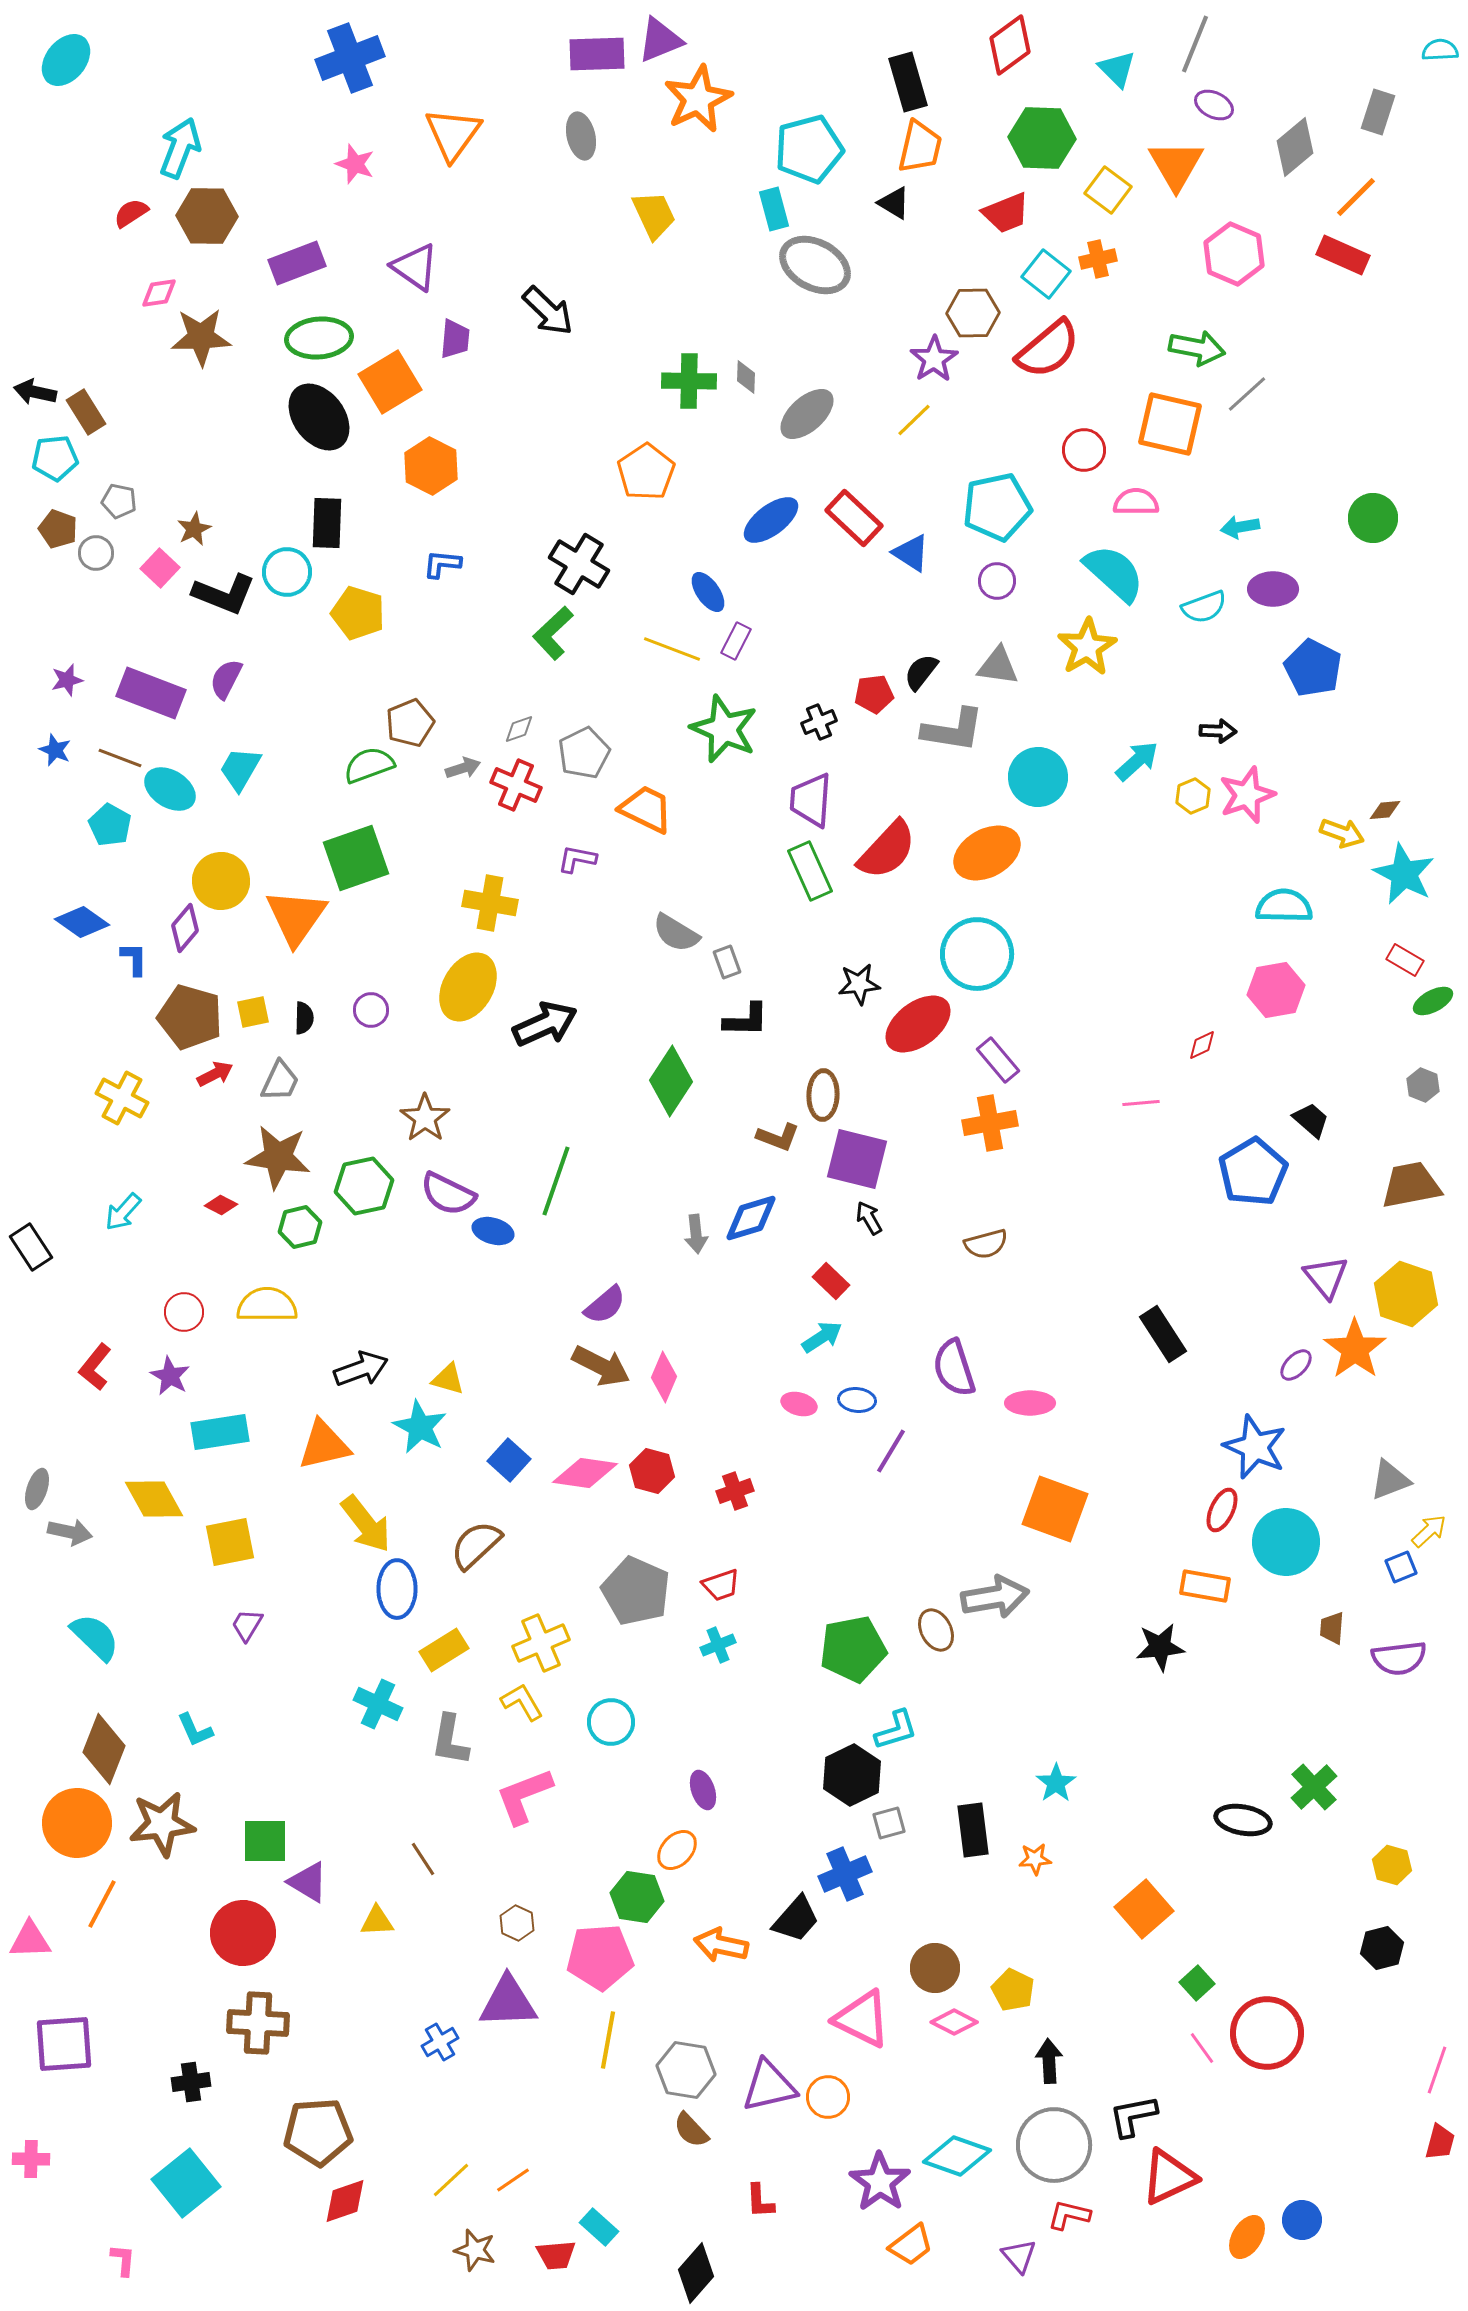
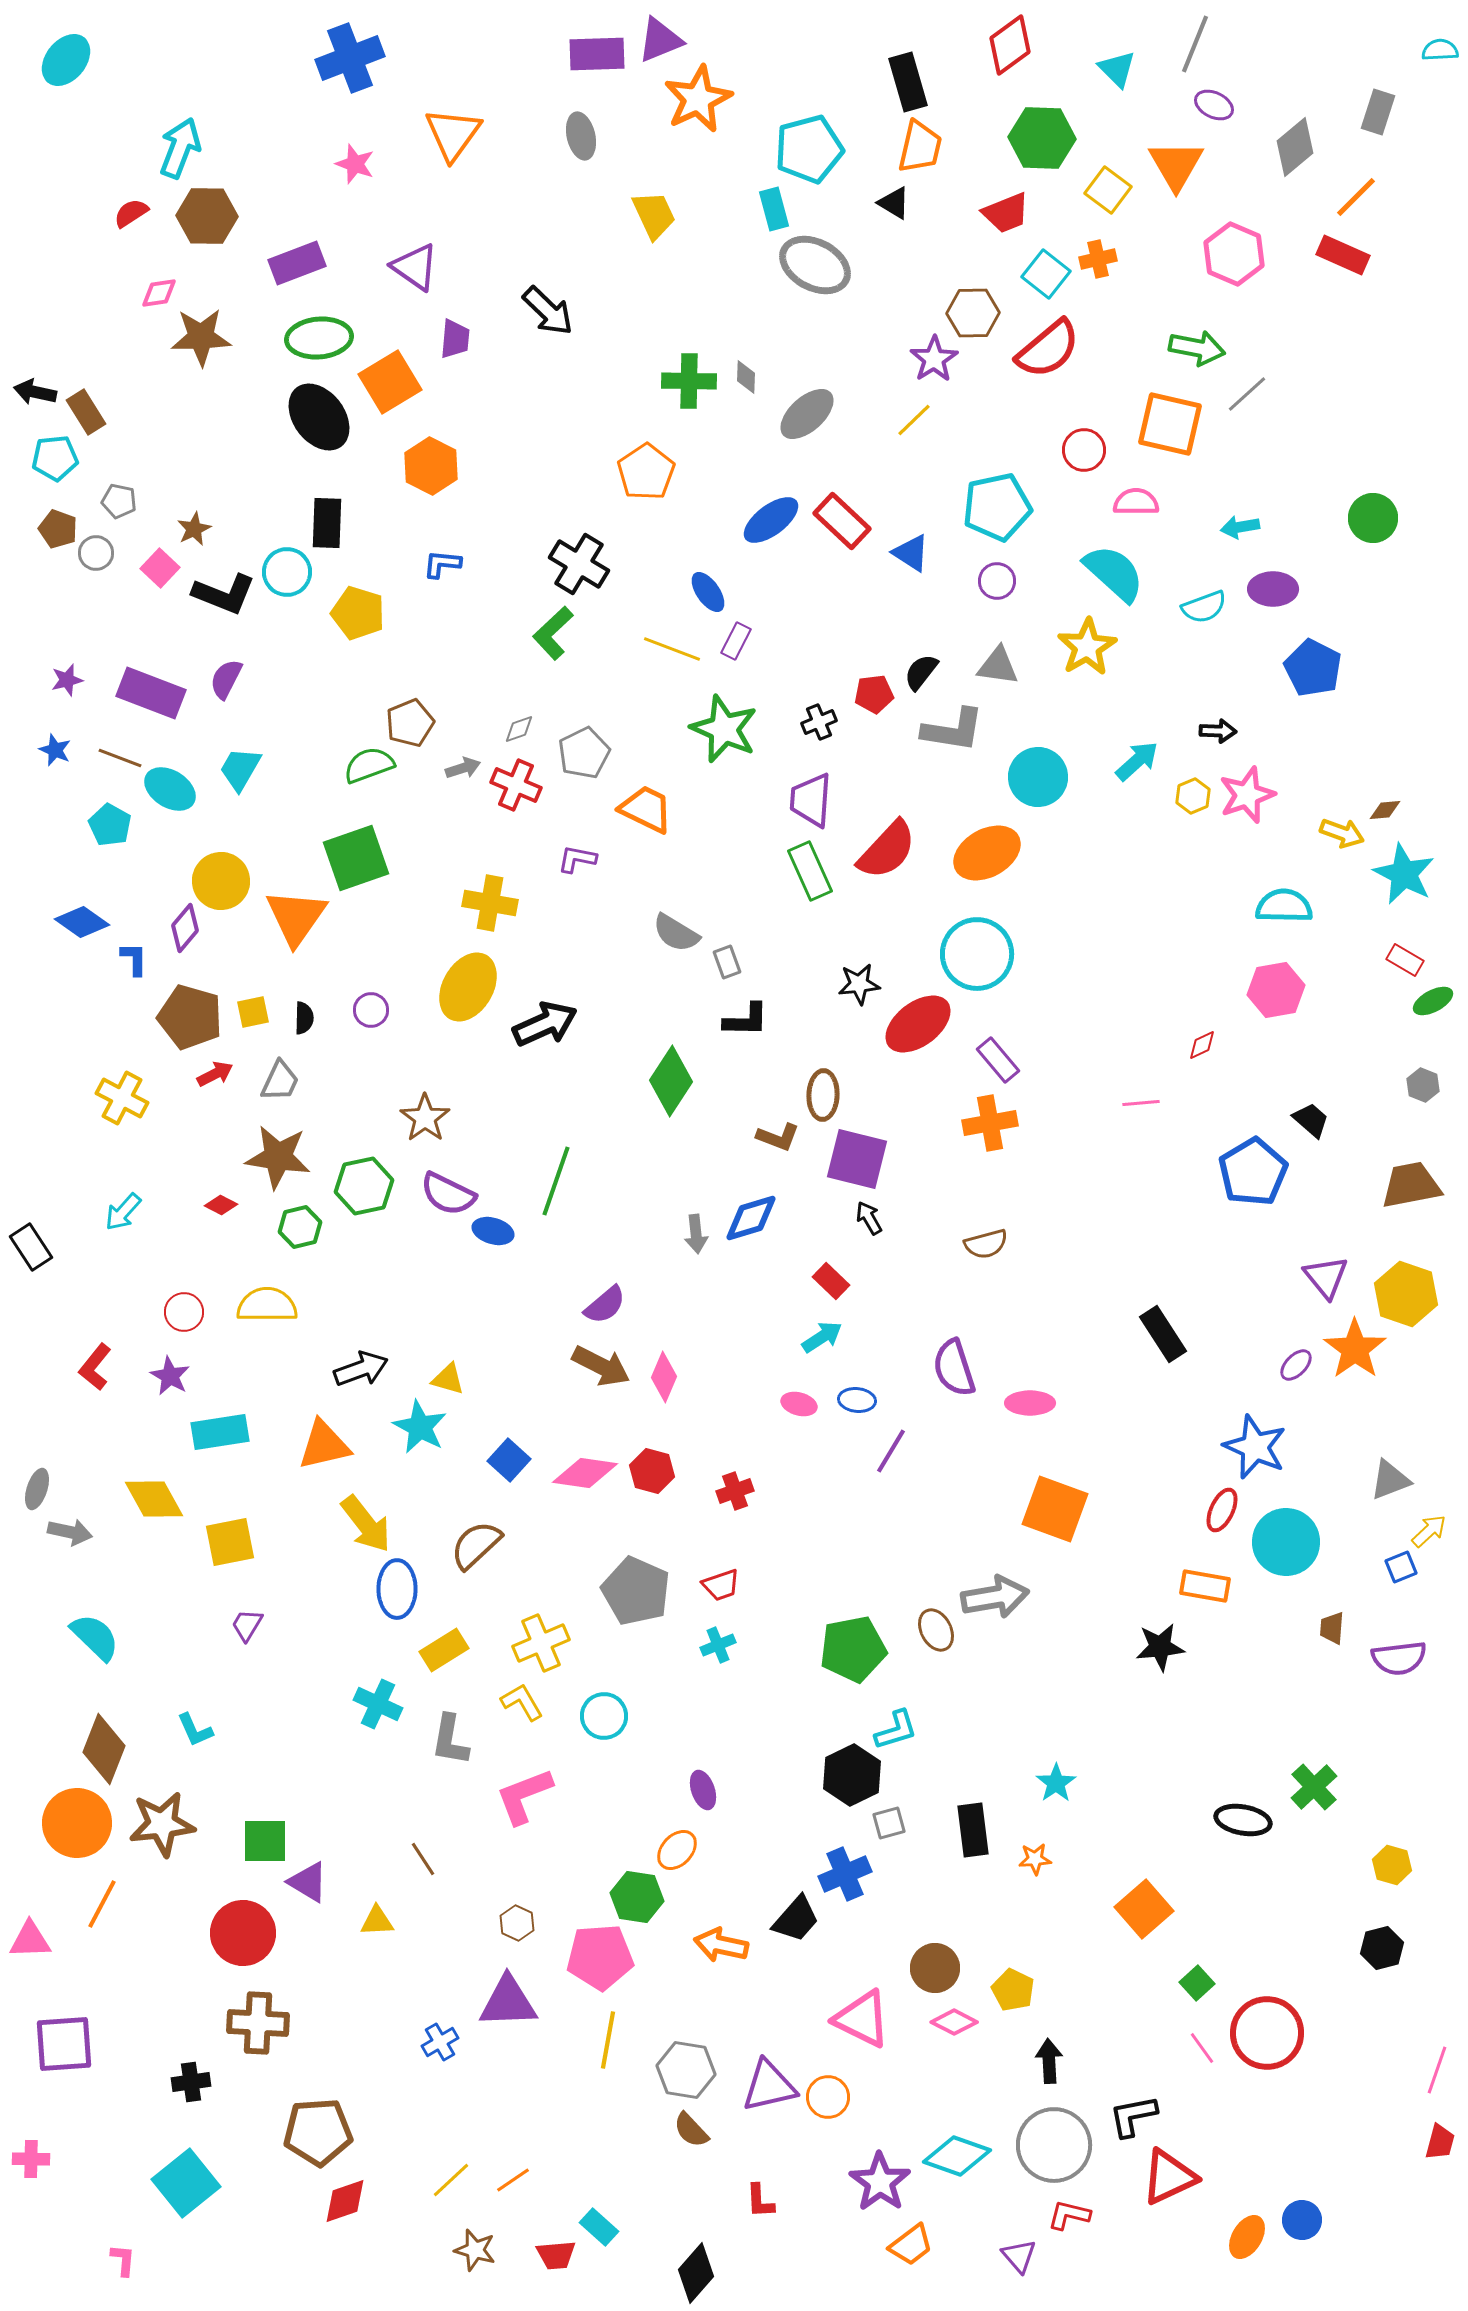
red rectangle at (854, 518): moved 12 px left, 3 px down
cyan circle at (611, 1722): moved 7 px left, 6 px up
